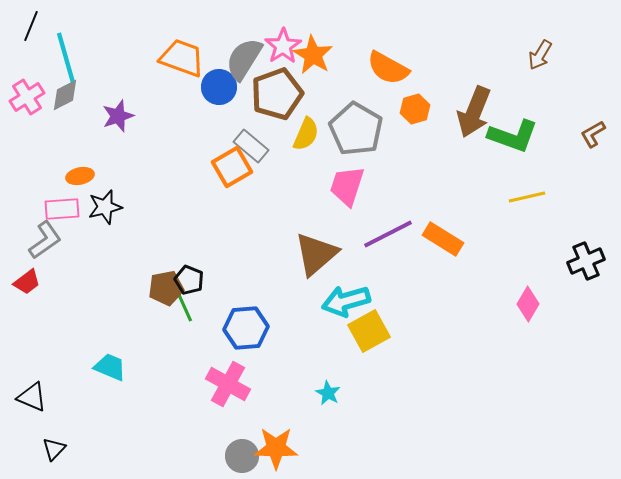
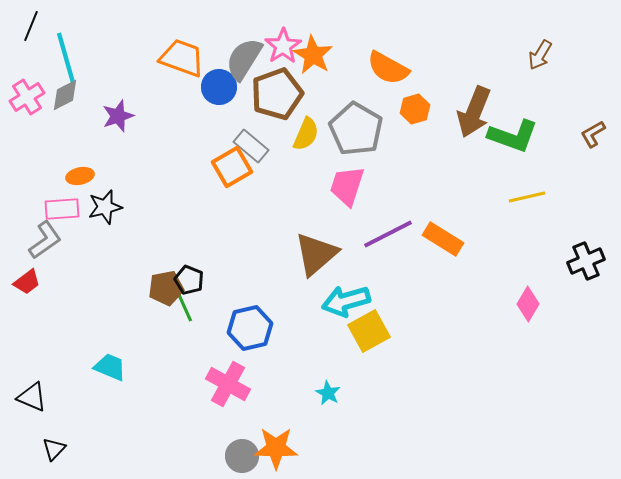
blue hexagon at (246, 328): moved 4 px right; rotated 9 degrees counterclockwise
